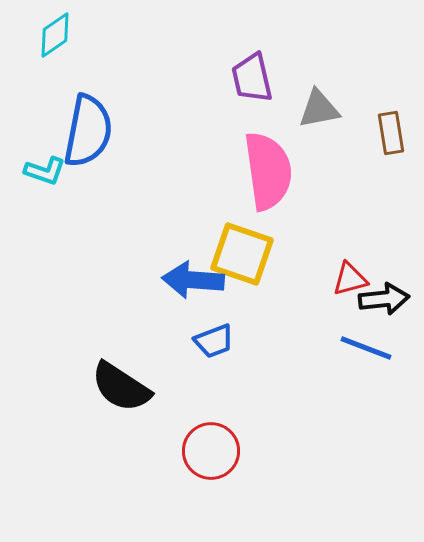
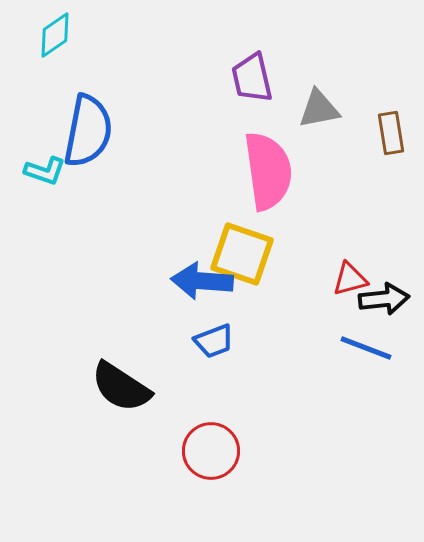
blue arrow: moved 9 px right, 1 px down
